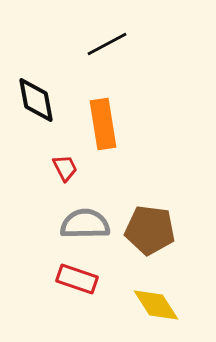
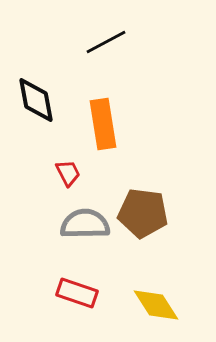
black line: moved 1 px left, 2 px up
red trapezoid: moved 3 px right, 5 px down
brown pentagon: moved 7 px left, 17 px up
red rectangle: moved 14 px down
